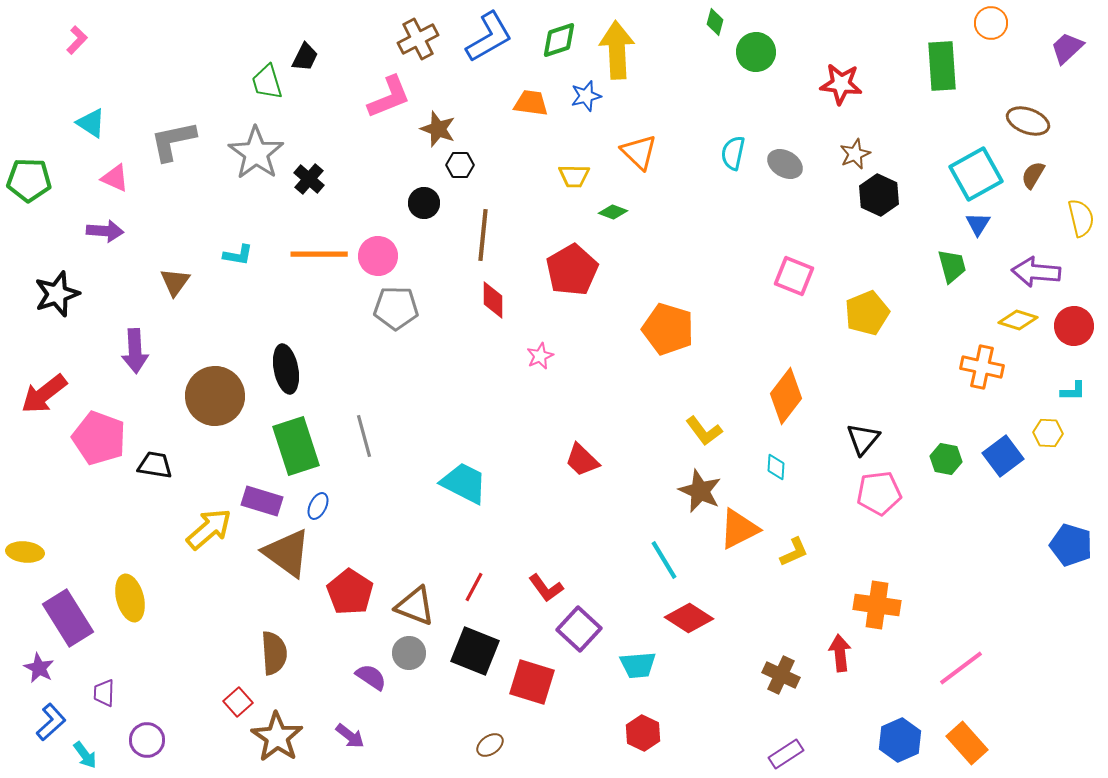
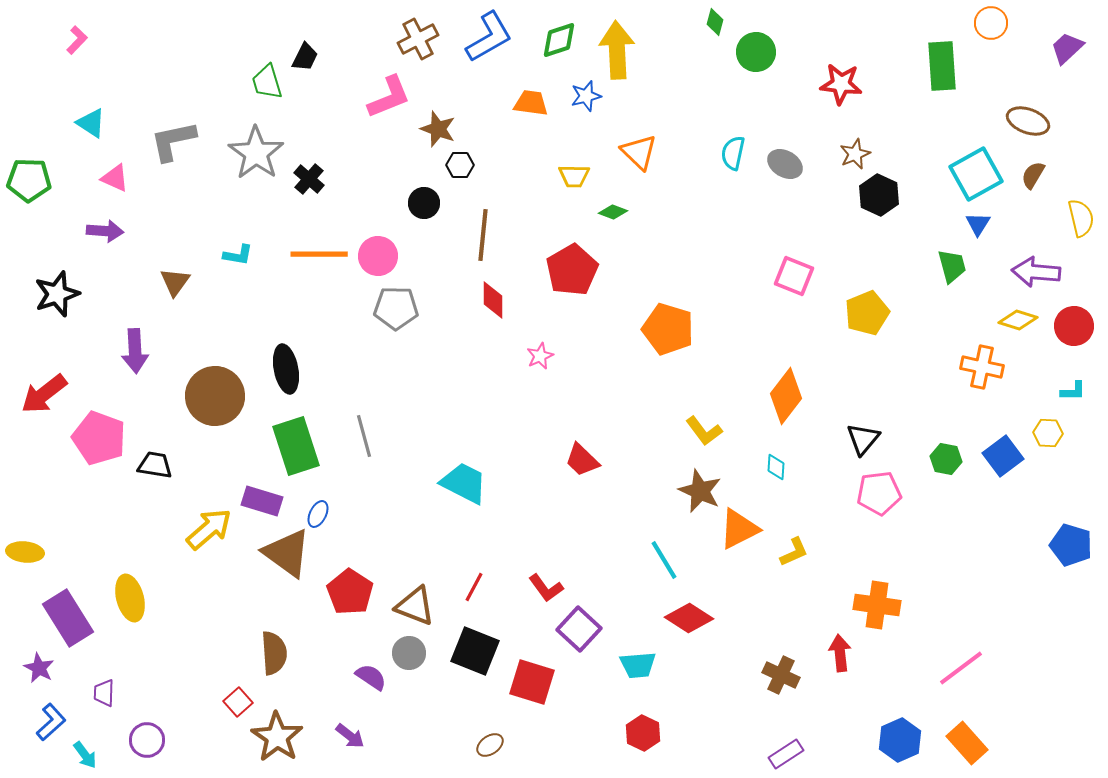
blue ellipse at (318, 506): moved 8 px down
